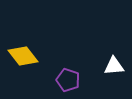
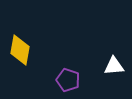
yellow diamond: moved 3 px left, 6 px up; rotated 48 degrees clockwise
